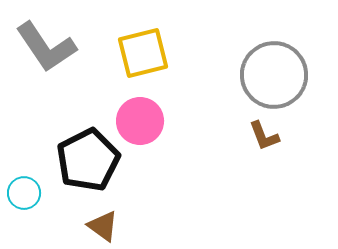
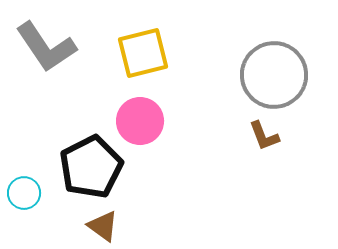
black pentagon: moved 3 px right, 7 px down
